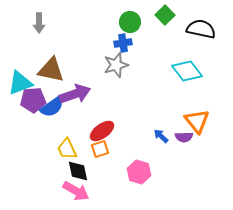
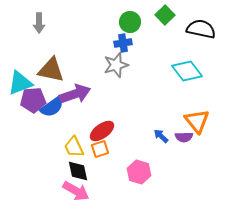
yellow trapezoid: moved 7 px right, 2 px up
